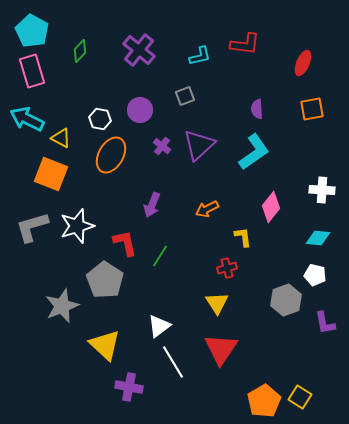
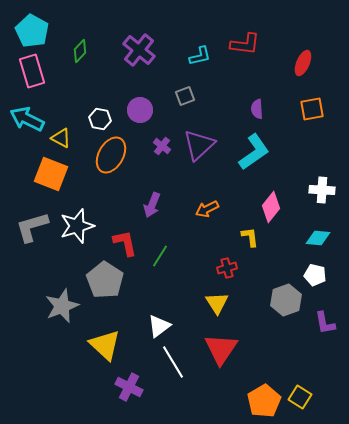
yellow L-shape at (243, 237): moved 7 px right
purple cross at (129, 387): rotated 16 degrees clockwise
